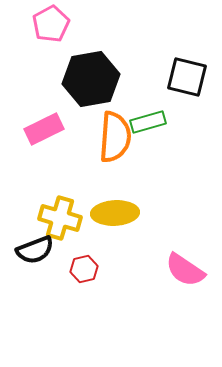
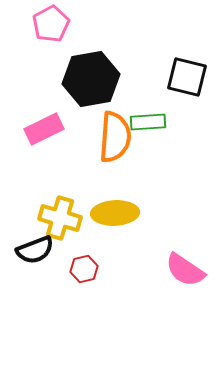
green rectangle: rotated 12 degrees clockwise
